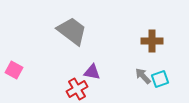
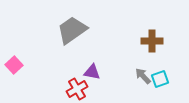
gray trapezoid: moved 1 px up; rotated 72 degrees counterclockwise
pink square: moved 5 px up; rotated 18 degrees clockwise
